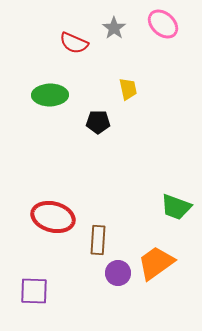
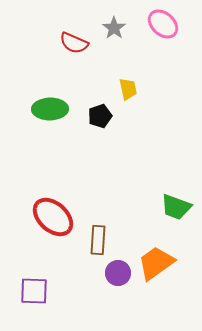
green ellipse: moved 14 px down
black pentagon: moved 2 px right, 6 px up; rotated 20 degrees counterclockwise
red ellipse: rotated 27 degrees clockwise
